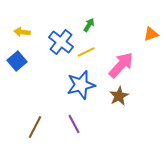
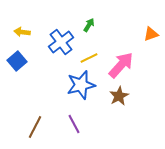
blue cross: rotated 15 degrees clockwise
yellow line: moved 3 px right, 6 px down
